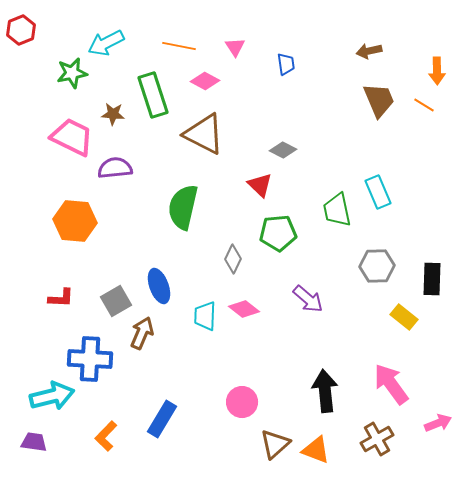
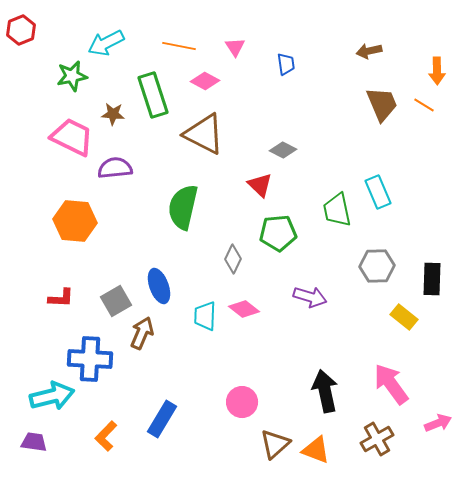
green star at (72, 73): moved 3 px down
brown trapezoid at (379, 100): moved 3 px right, 4 px down
purple arrow at (308, 299): moved 2 px right, 2 px up; rotated 24 degrees counterclockwise
black arrow at (325, 391): rotated 6 degrees counterclockwise
